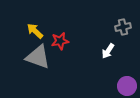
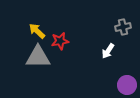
yellow arrow: moved 2 px right
gray triangle: rotated 20 degrees counterclockwise
purple circle: moved 1 px up
